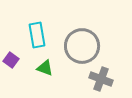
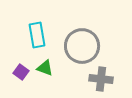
purple square: moved 10 px right, 12 px down
gray cross: rotated 15 degrees counterclockwise
